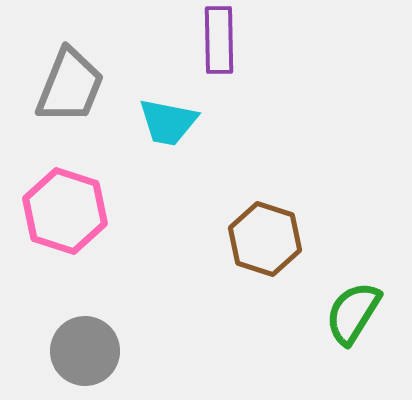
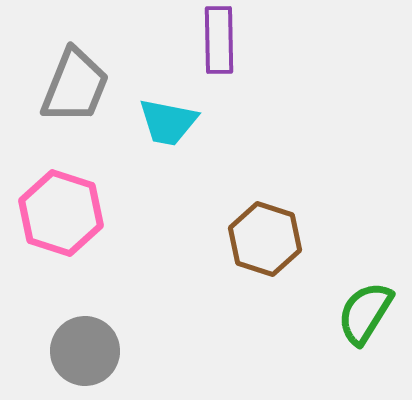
gray trapezoid: moved 5 px right
pink hexagon: moved 4 px left, 2 px down
green semicircle: moved 12 px right
